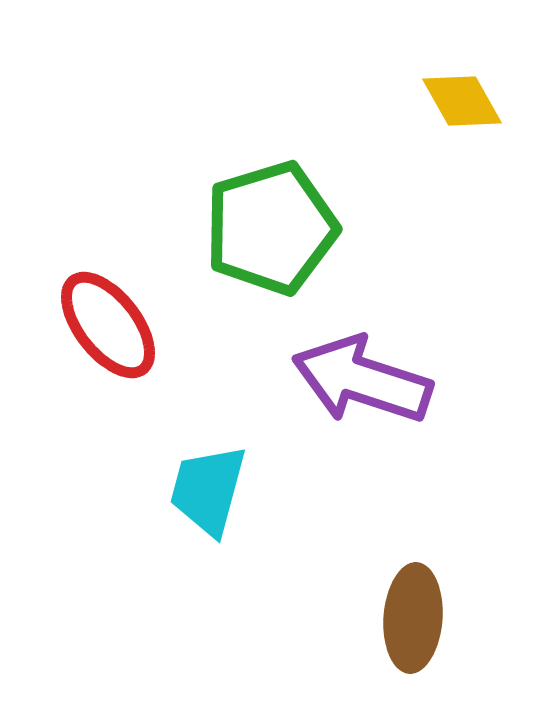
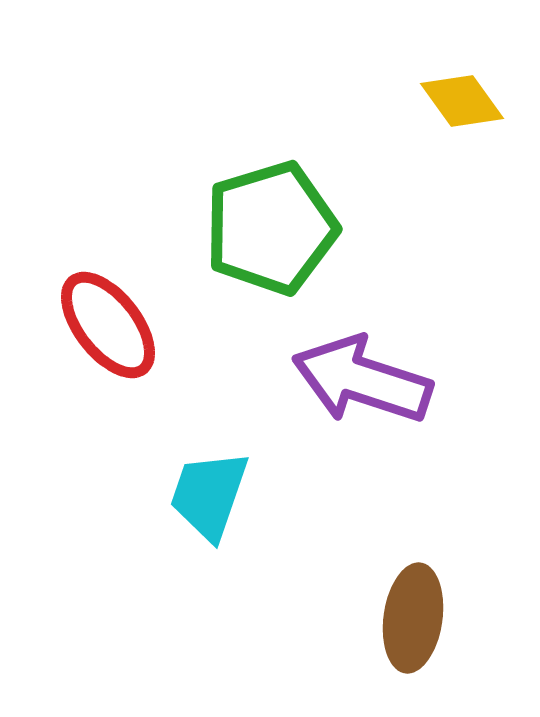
yellow diamond: rotated 6 degrees counterclockwise
cyan trapezoid: moved 1 px right, 5 px down; rotated 4 degrees clockwise
brown ellipse: rotated 4 degrees clockwise
